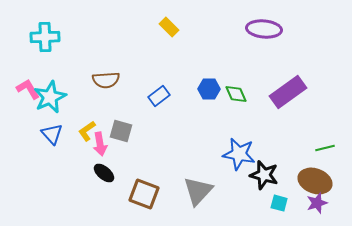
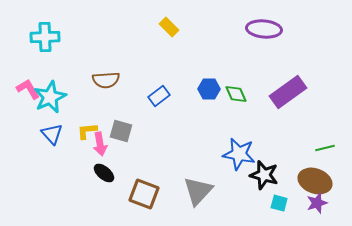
yellow L-shape: rotated 30 degrees clockwise
